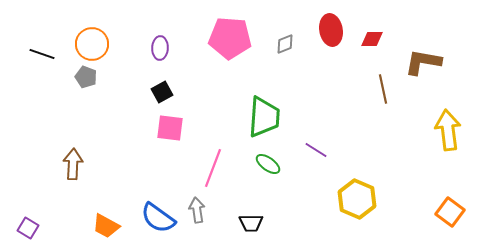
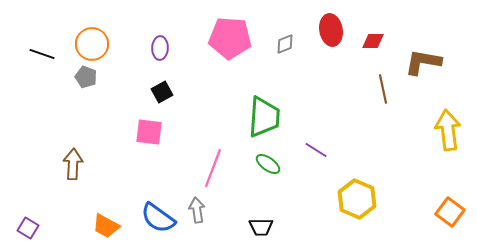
red diamond: moved 1 px right, 2 px down
pink square: moved 21 px left, 4 px down
black trapezoid: moved 10 px right, 4 px down
